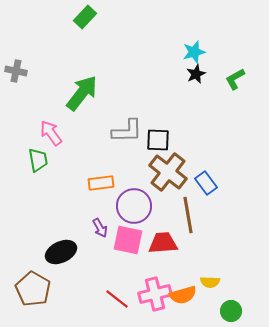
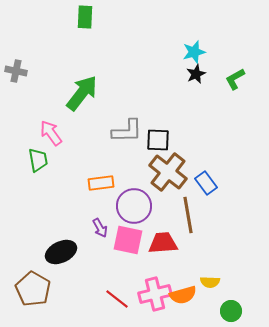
green rectangle: rotated 40 degrees counterclockwise
